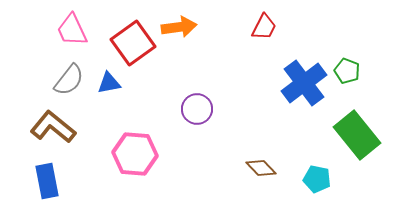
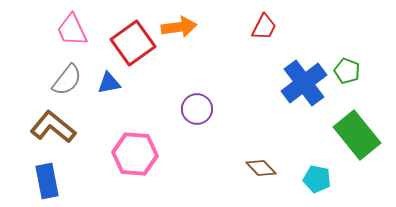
gray semicircle: moved 2 px left
